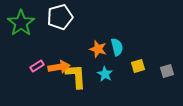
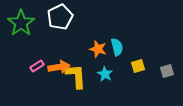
white pentagon: rotated 10 degrees counterclockwise
